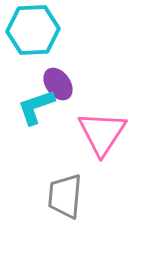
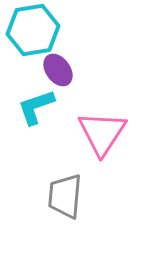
cyan hexagon: rotated 6 degrees counterclockwise
purple ellipse: moved 14 px up
